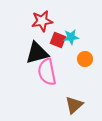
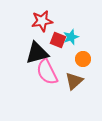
cyan star: rotated 14 degrees counterclockwise
orange circle: moved 2 px left
pink semicircle: rotated 16 degrees counterclockwise
brown triangle: moved 24 px up
